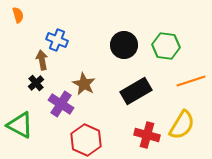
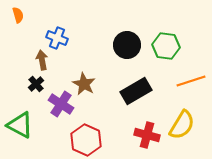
blue cross: moved 2 px up
black circle: moved 3 px right
black cross: moved 1 px down
